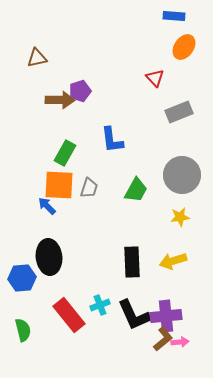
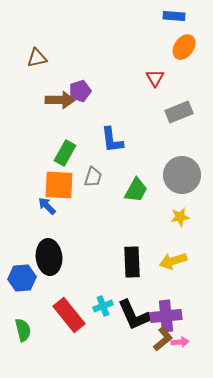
red triangle: rotated 12 degrees clockwise
gray trapezoid: moved 4 px right, 11 px up
cyan cross: moved 3 px right, 1 px down
